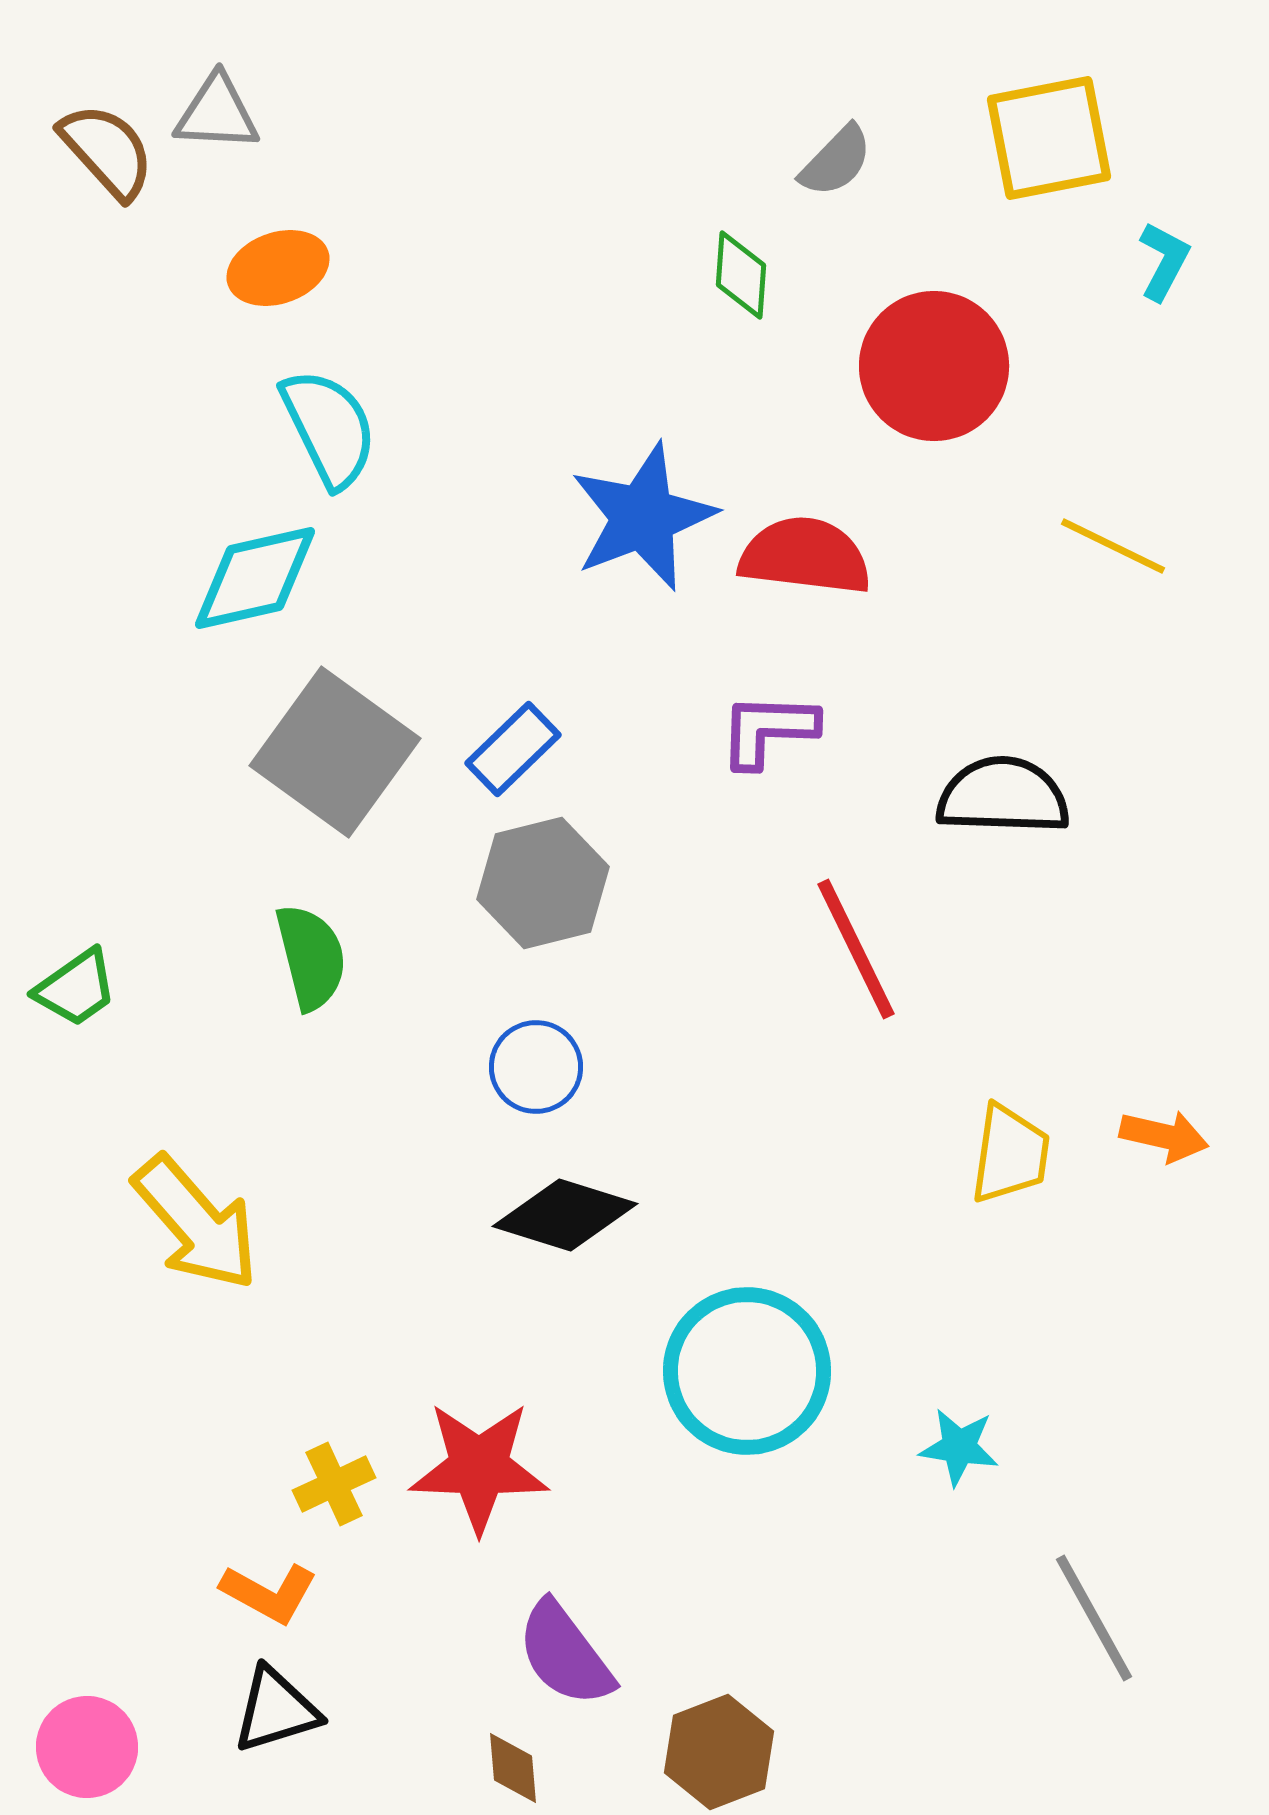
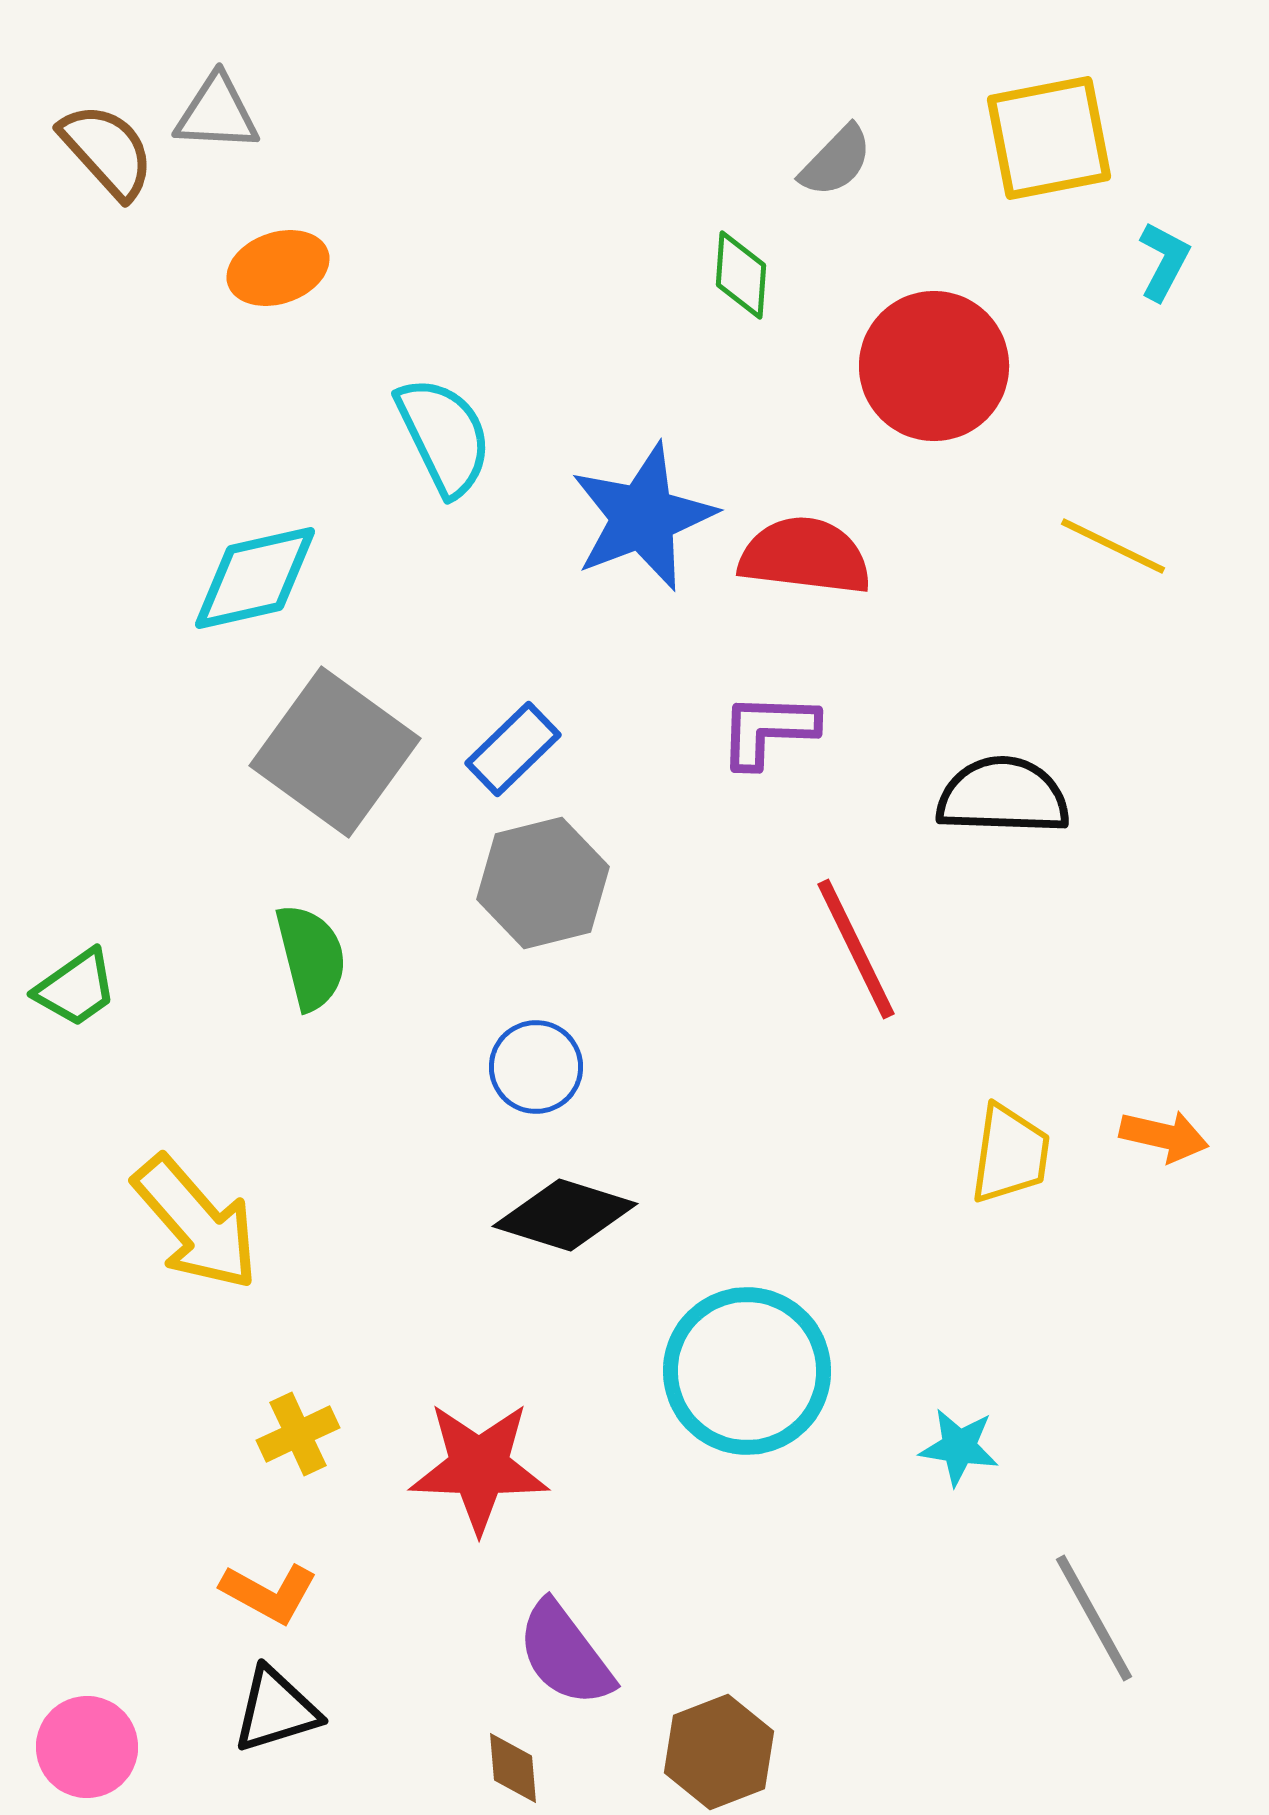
cyan semicircle: moved 115 px right, 8 px down
yellow cross: moved 36 px left, 50 px up
